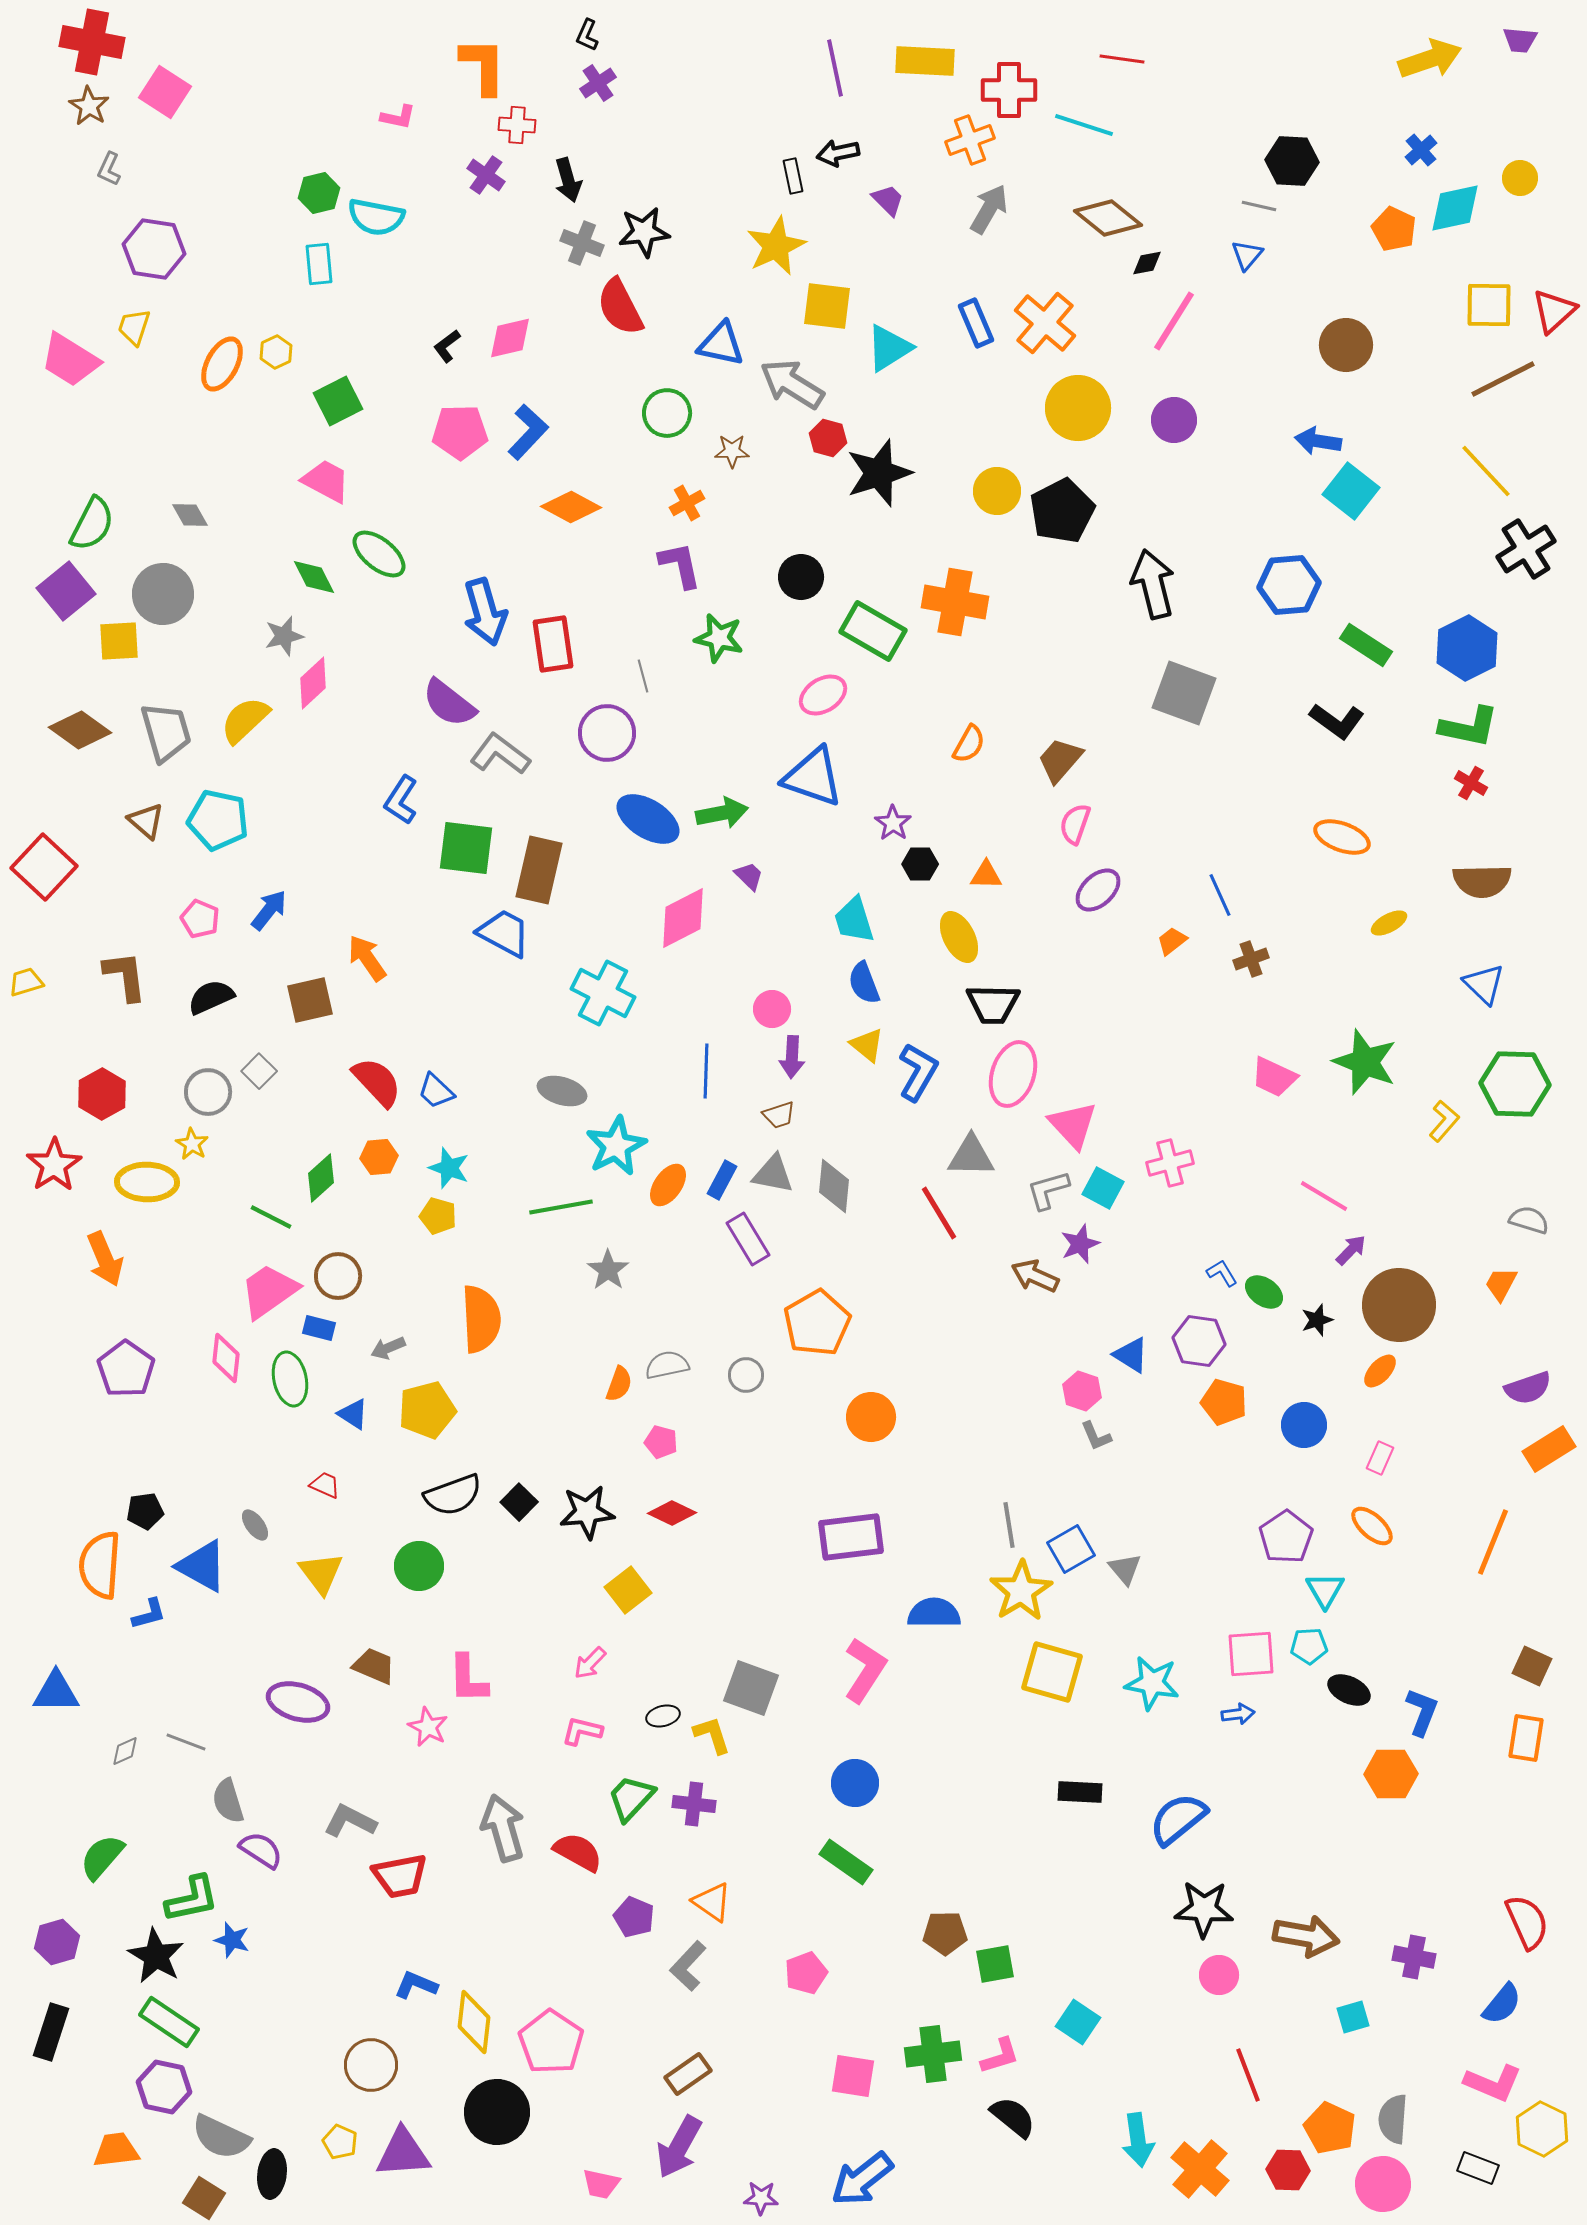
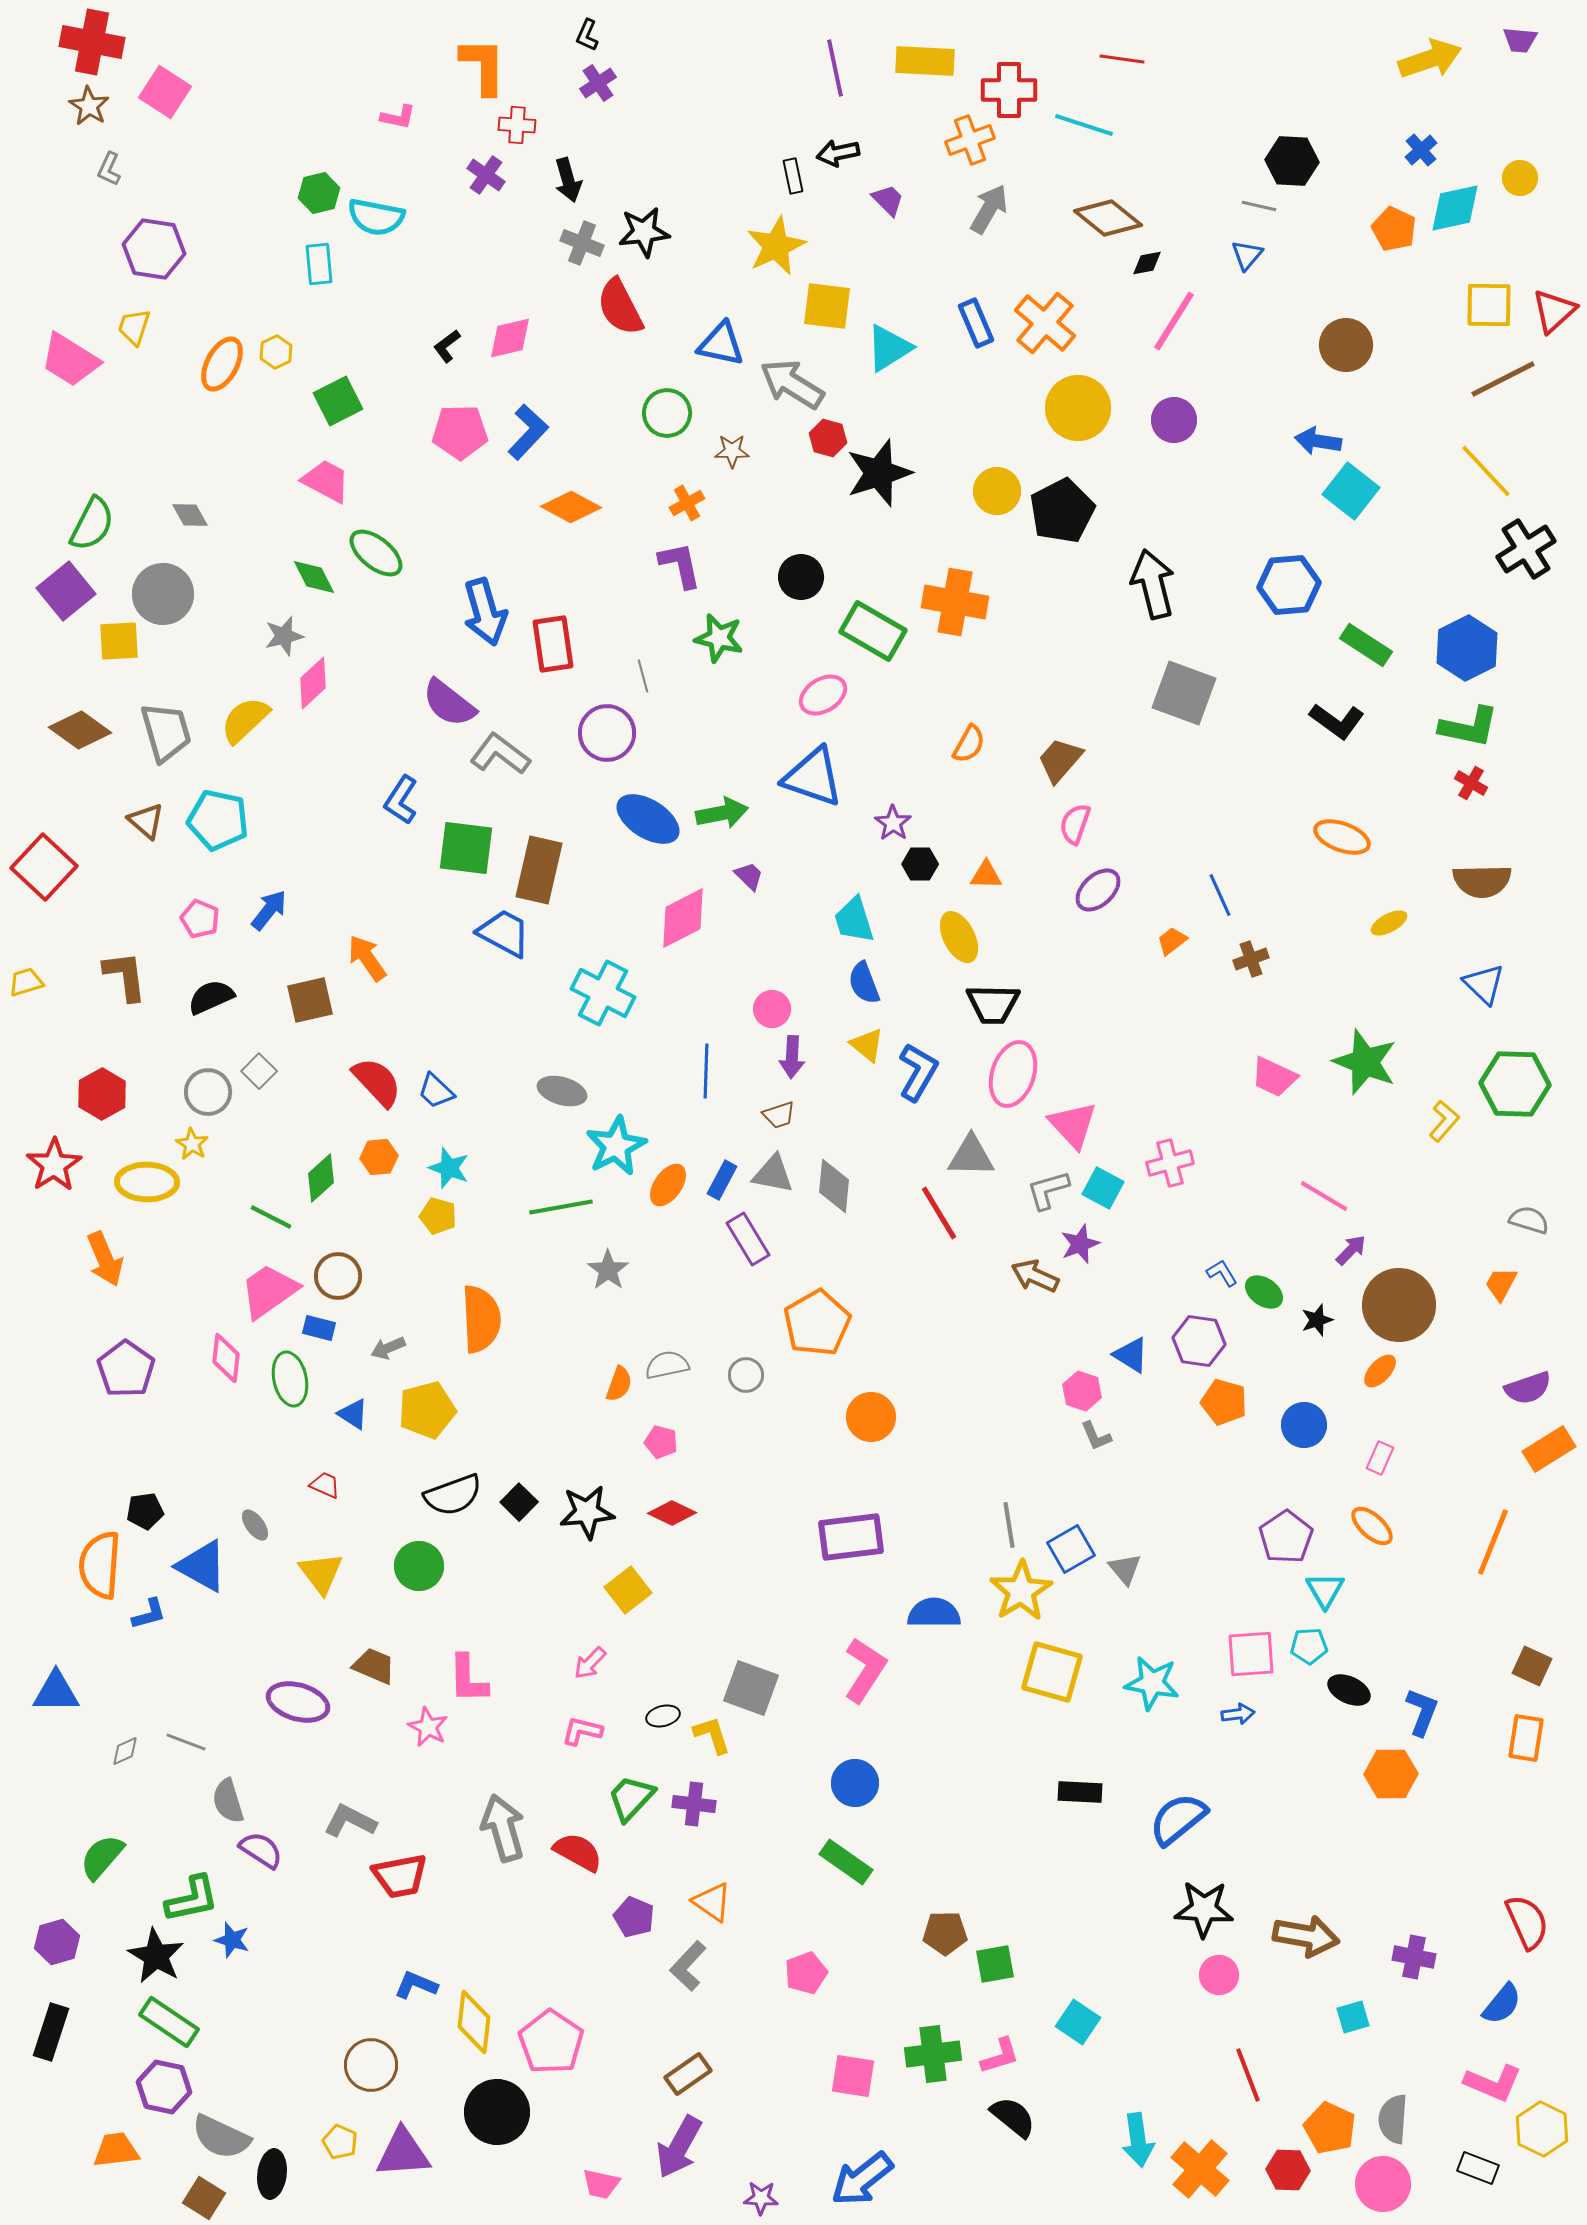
green ellipse at (379, 554): moved 3 px left, 1 px up
